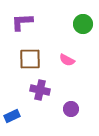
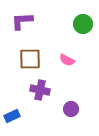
purple L-shape: moved 1 px up
